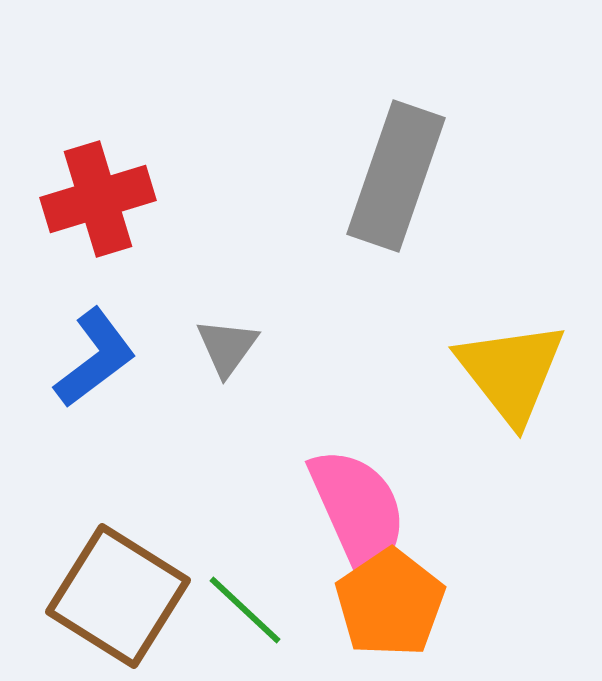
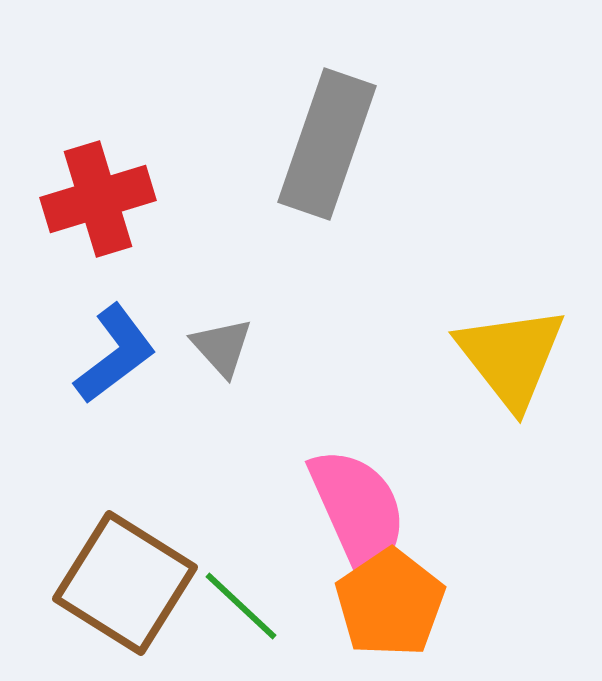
gray rectangle: moved 69 px left, 32 px up
gray triangle: moved 5 px left; rotated 18 degrees counterclockwise
blue L-shape: moved 20 px right, 4 px up
yellow triangle: moved 15 px up
brown square: moved 7 px right, 13 px up
green line: moved 4 px left, 4 px up
